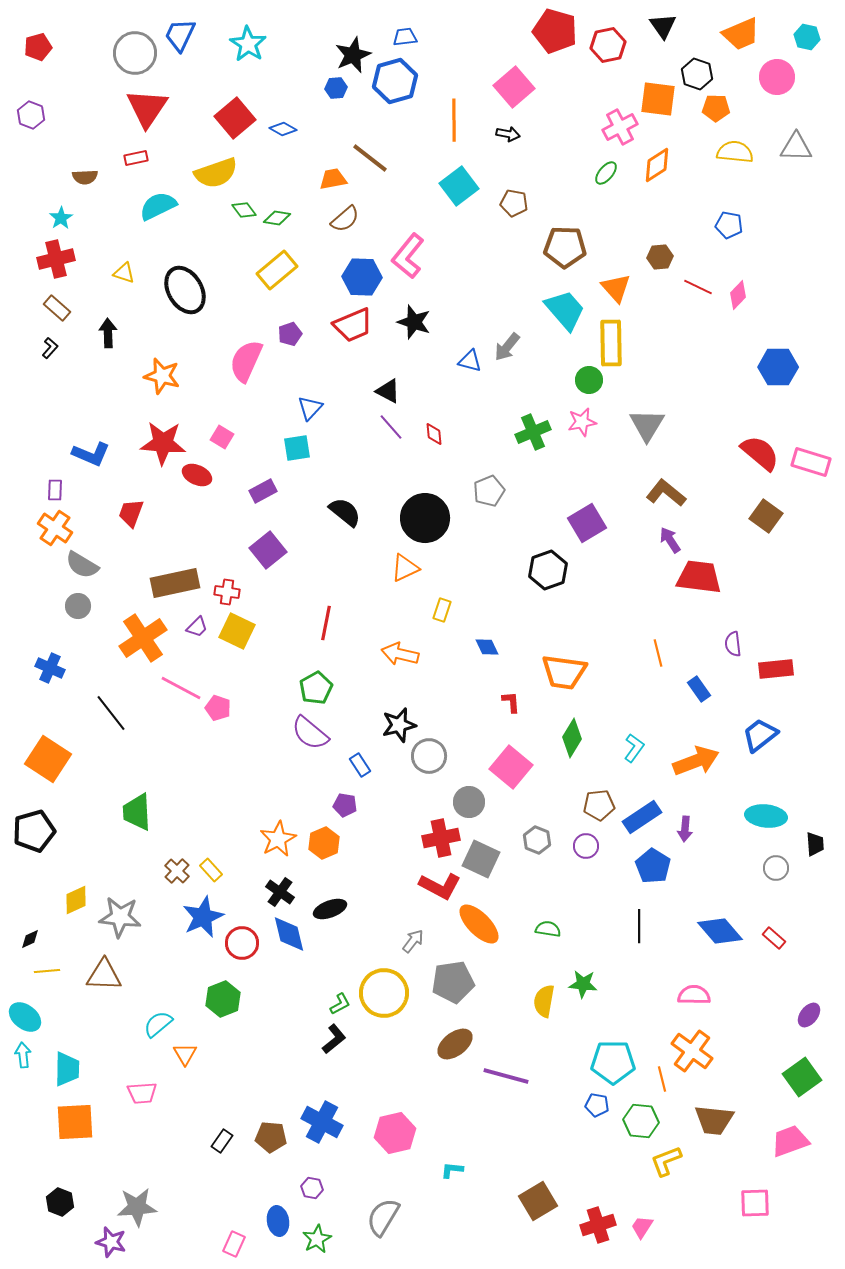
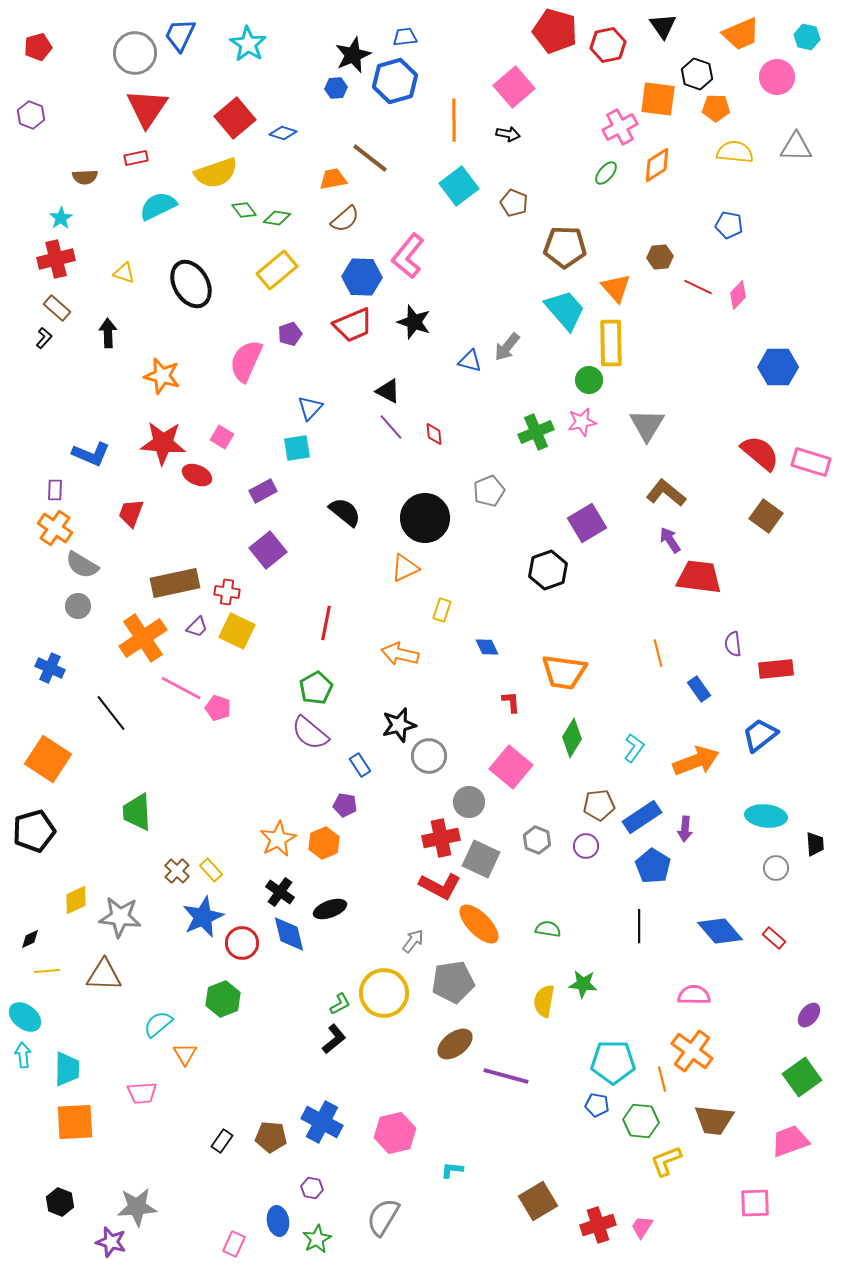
blue diamond at (283, 129): moved 4 px down; rotated 12 degrees counterclockwise
brown pentagon at (514, 203): rotated 12 degrees clockwise
black ellipse at (185, 290): moved 6 px right, 6 px up
black L-shape at (50, 348): moved 6 px left, 10 px up
green cross at (533, 432): moved 3 px right
